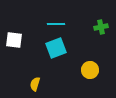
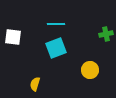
green cross: moved 5 px right, 7 px down
white square: moved 1 px left, 3 px up
